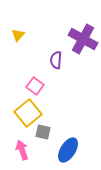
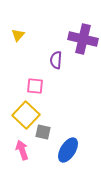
purple cross: rotated 16 degrees counterclockwise
pink square: rotated 30 degrees counterclockwise
yellow square: moved 2 px left, 2 px down; rotated 8 degrees counterclockwise
